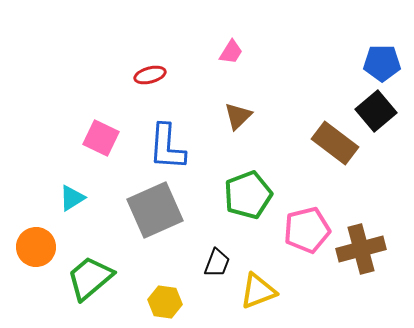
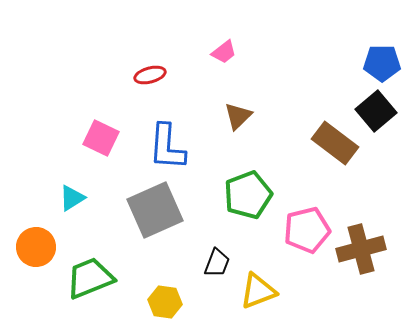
pink trapezoid: moved 7 px left; rotated 20 degrees clockwise
green trapezoid: rotated 18 degrees clockwise
